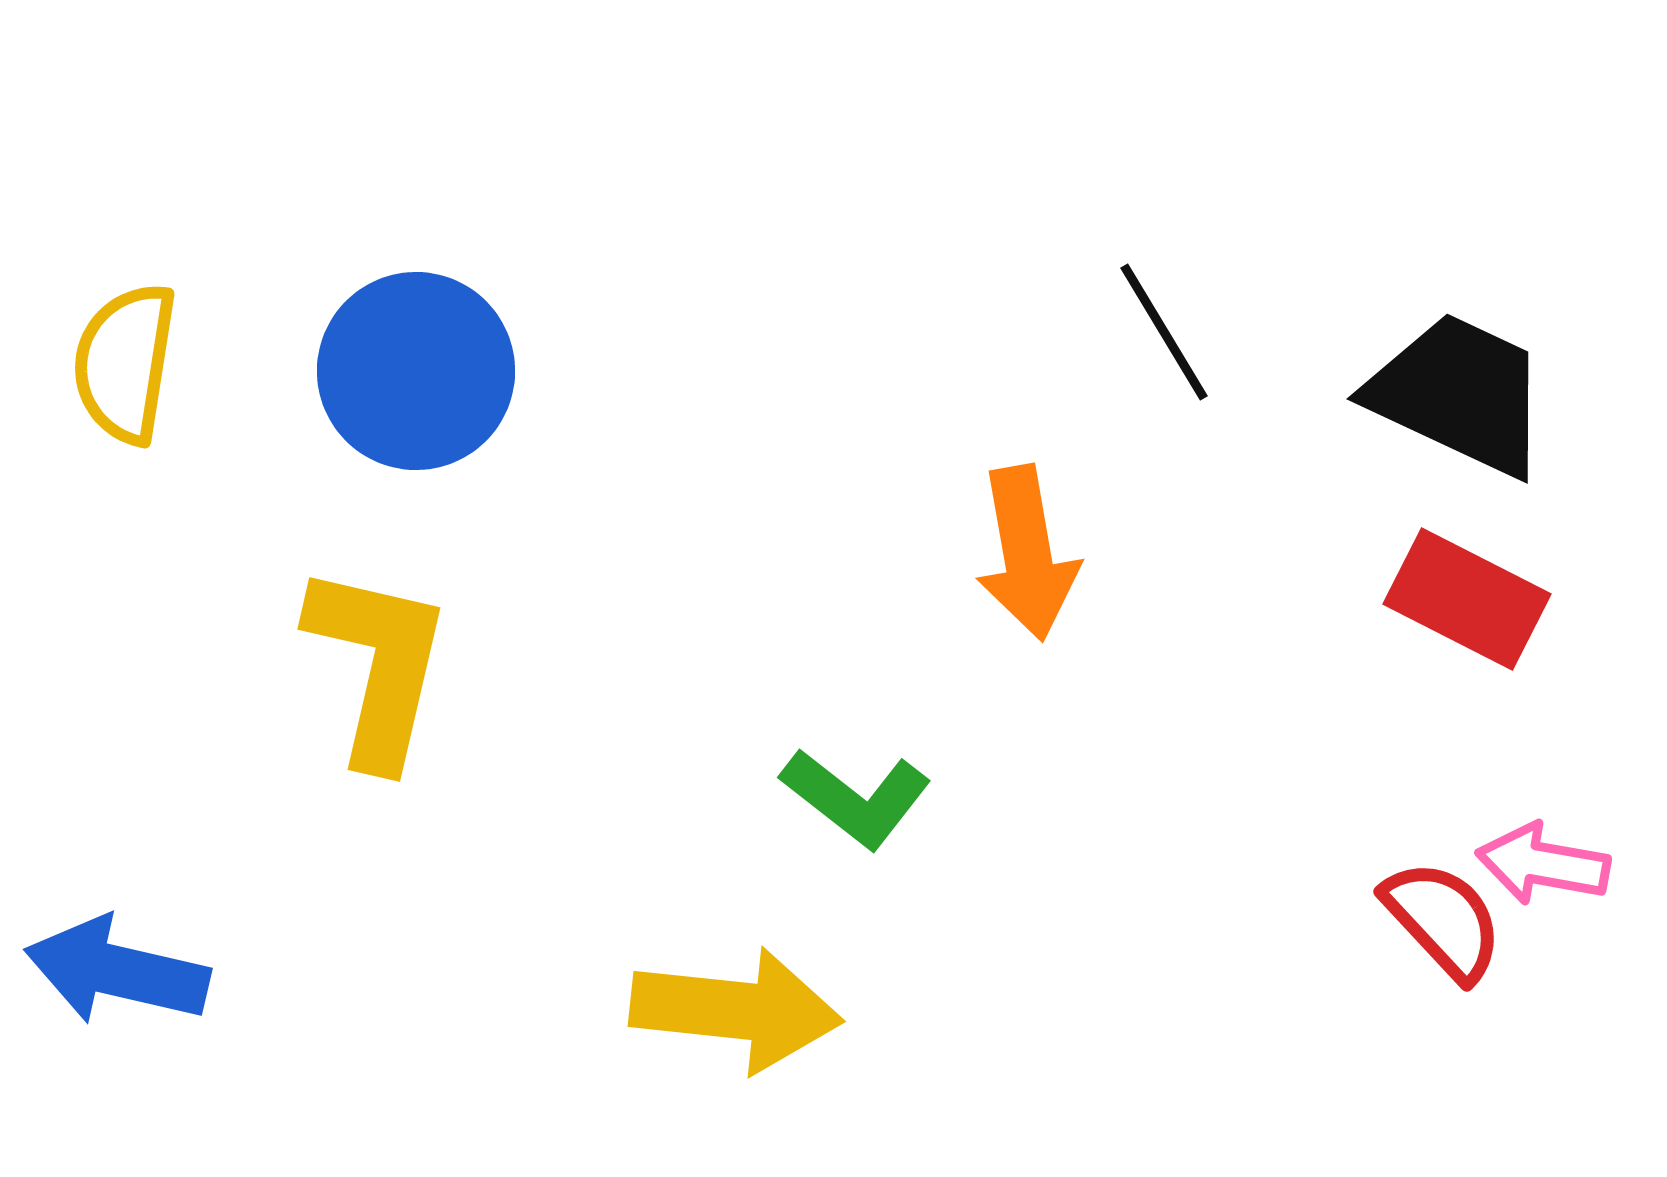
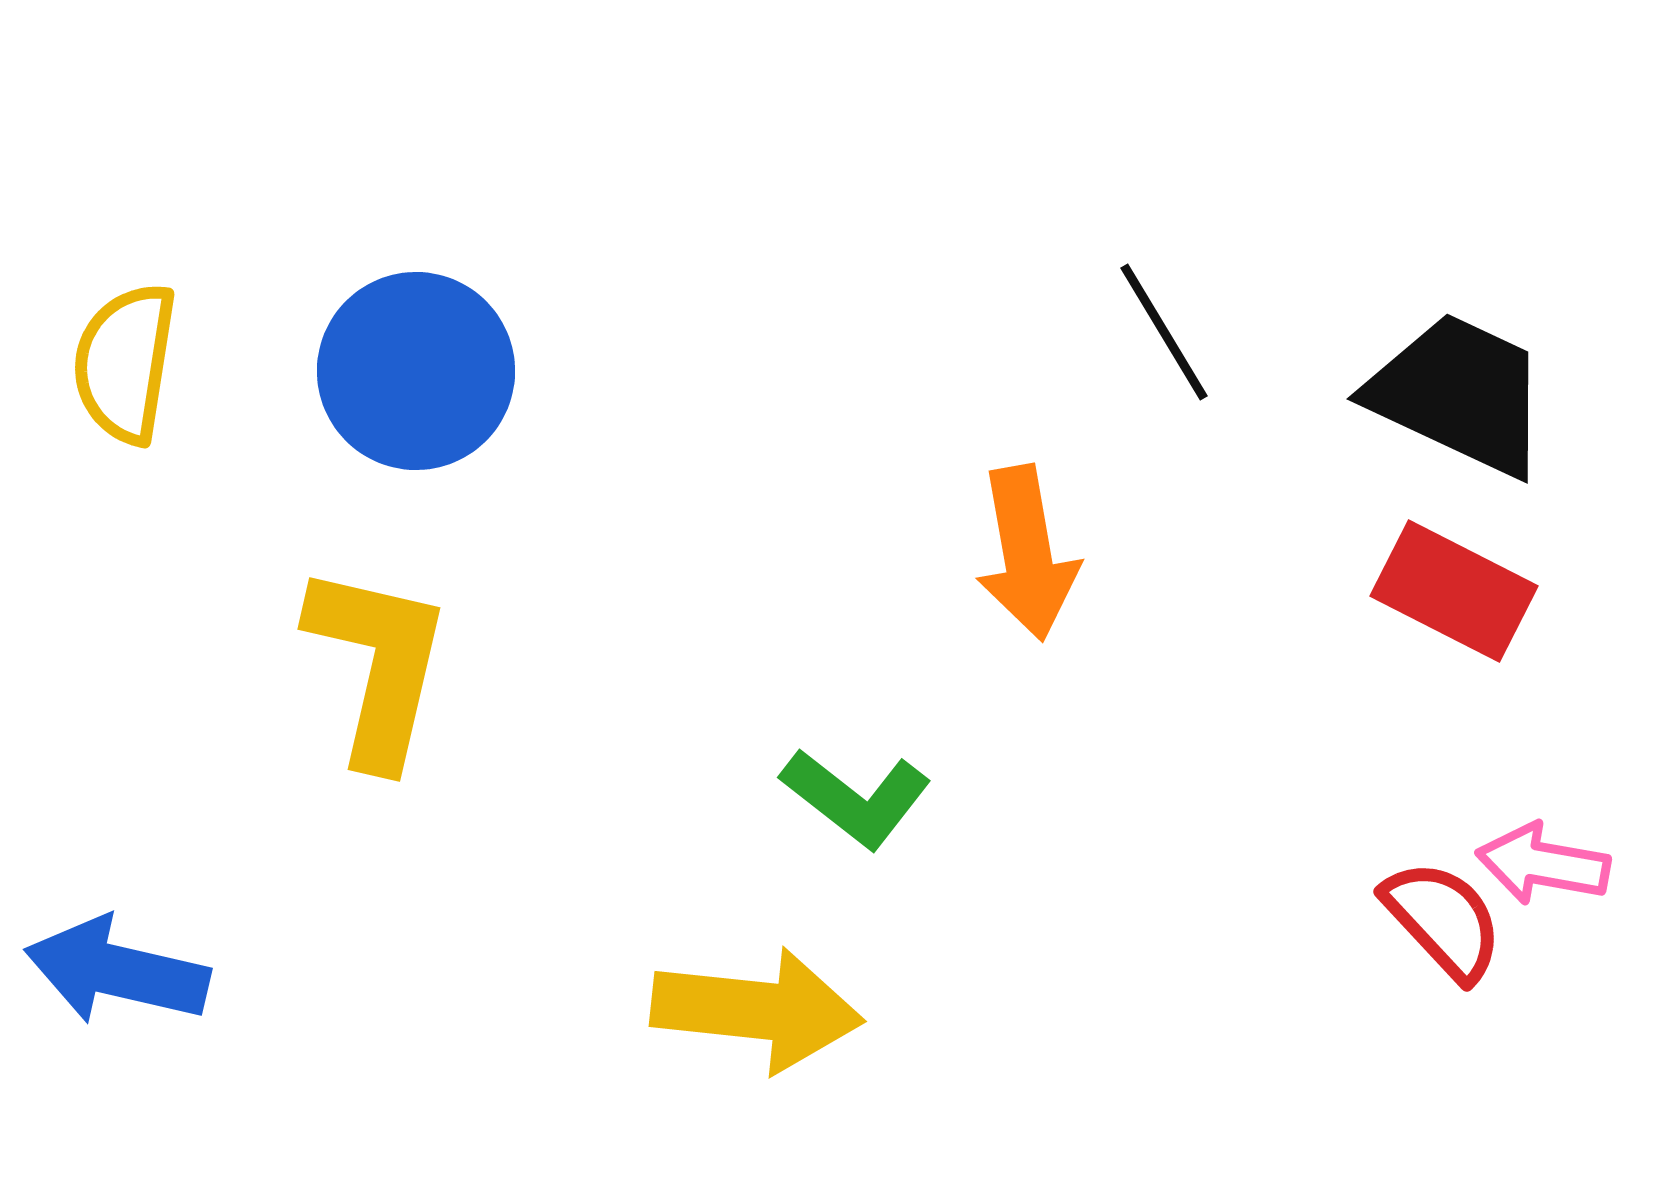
red rectangle: moved 13 px left, 8 px up
yellow arrow: moved 21 px right
